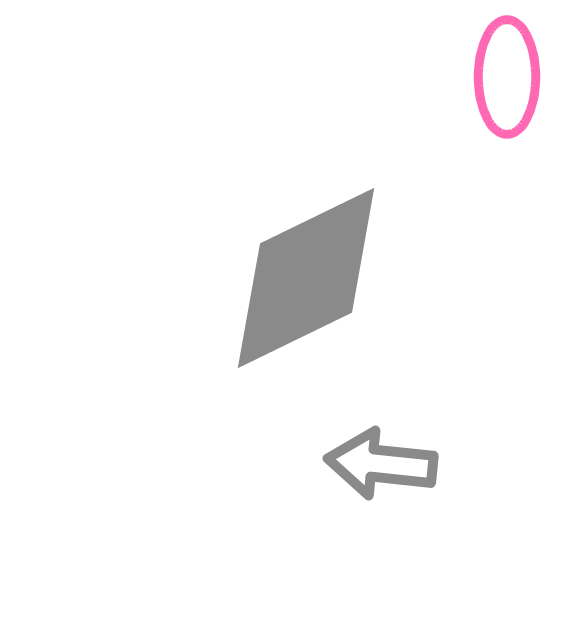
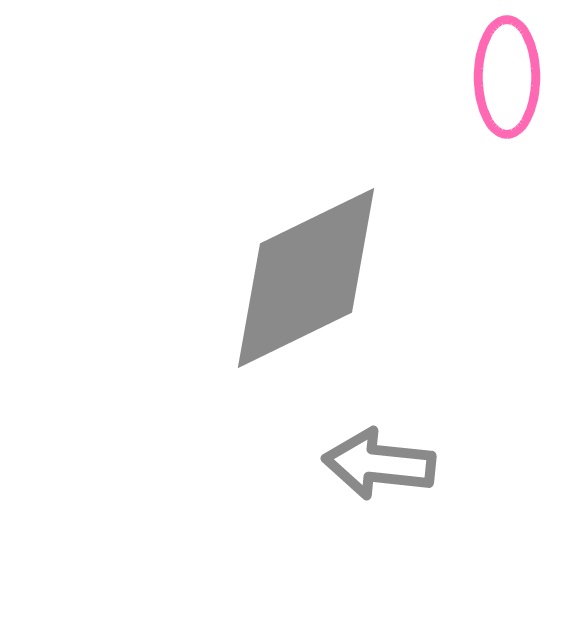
gray arrow: moved 2 px left
